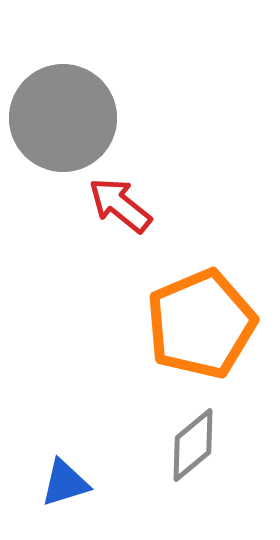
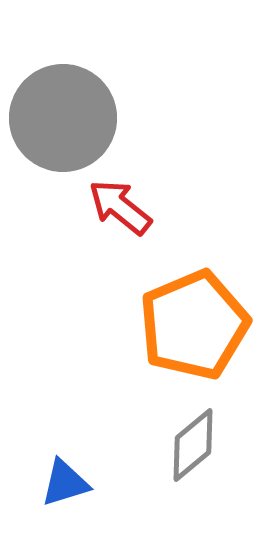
red arrow: moved 2 px down
orange pentagon: moved 7 px left, 1 px down
